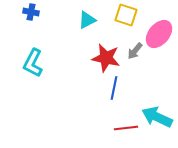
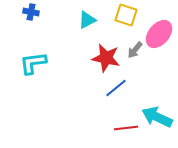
gray arrow: moved 1 px up
cyan L-shape: rotated 56 degrees clockwise
blue line: moved 2 px right; rotated 40 degrees clockwise
